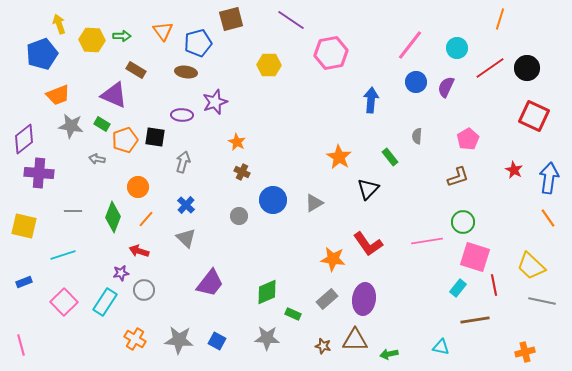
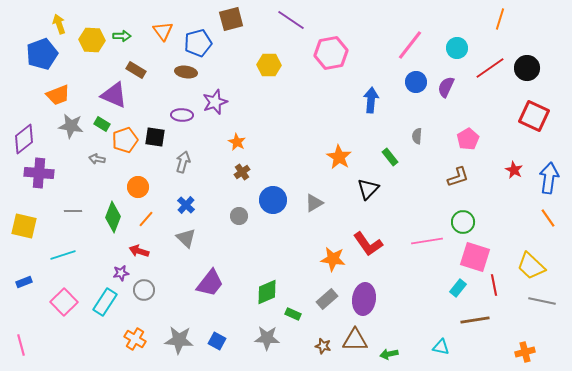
brown cross at (242, 172): rotated 28 degrees clockwise
